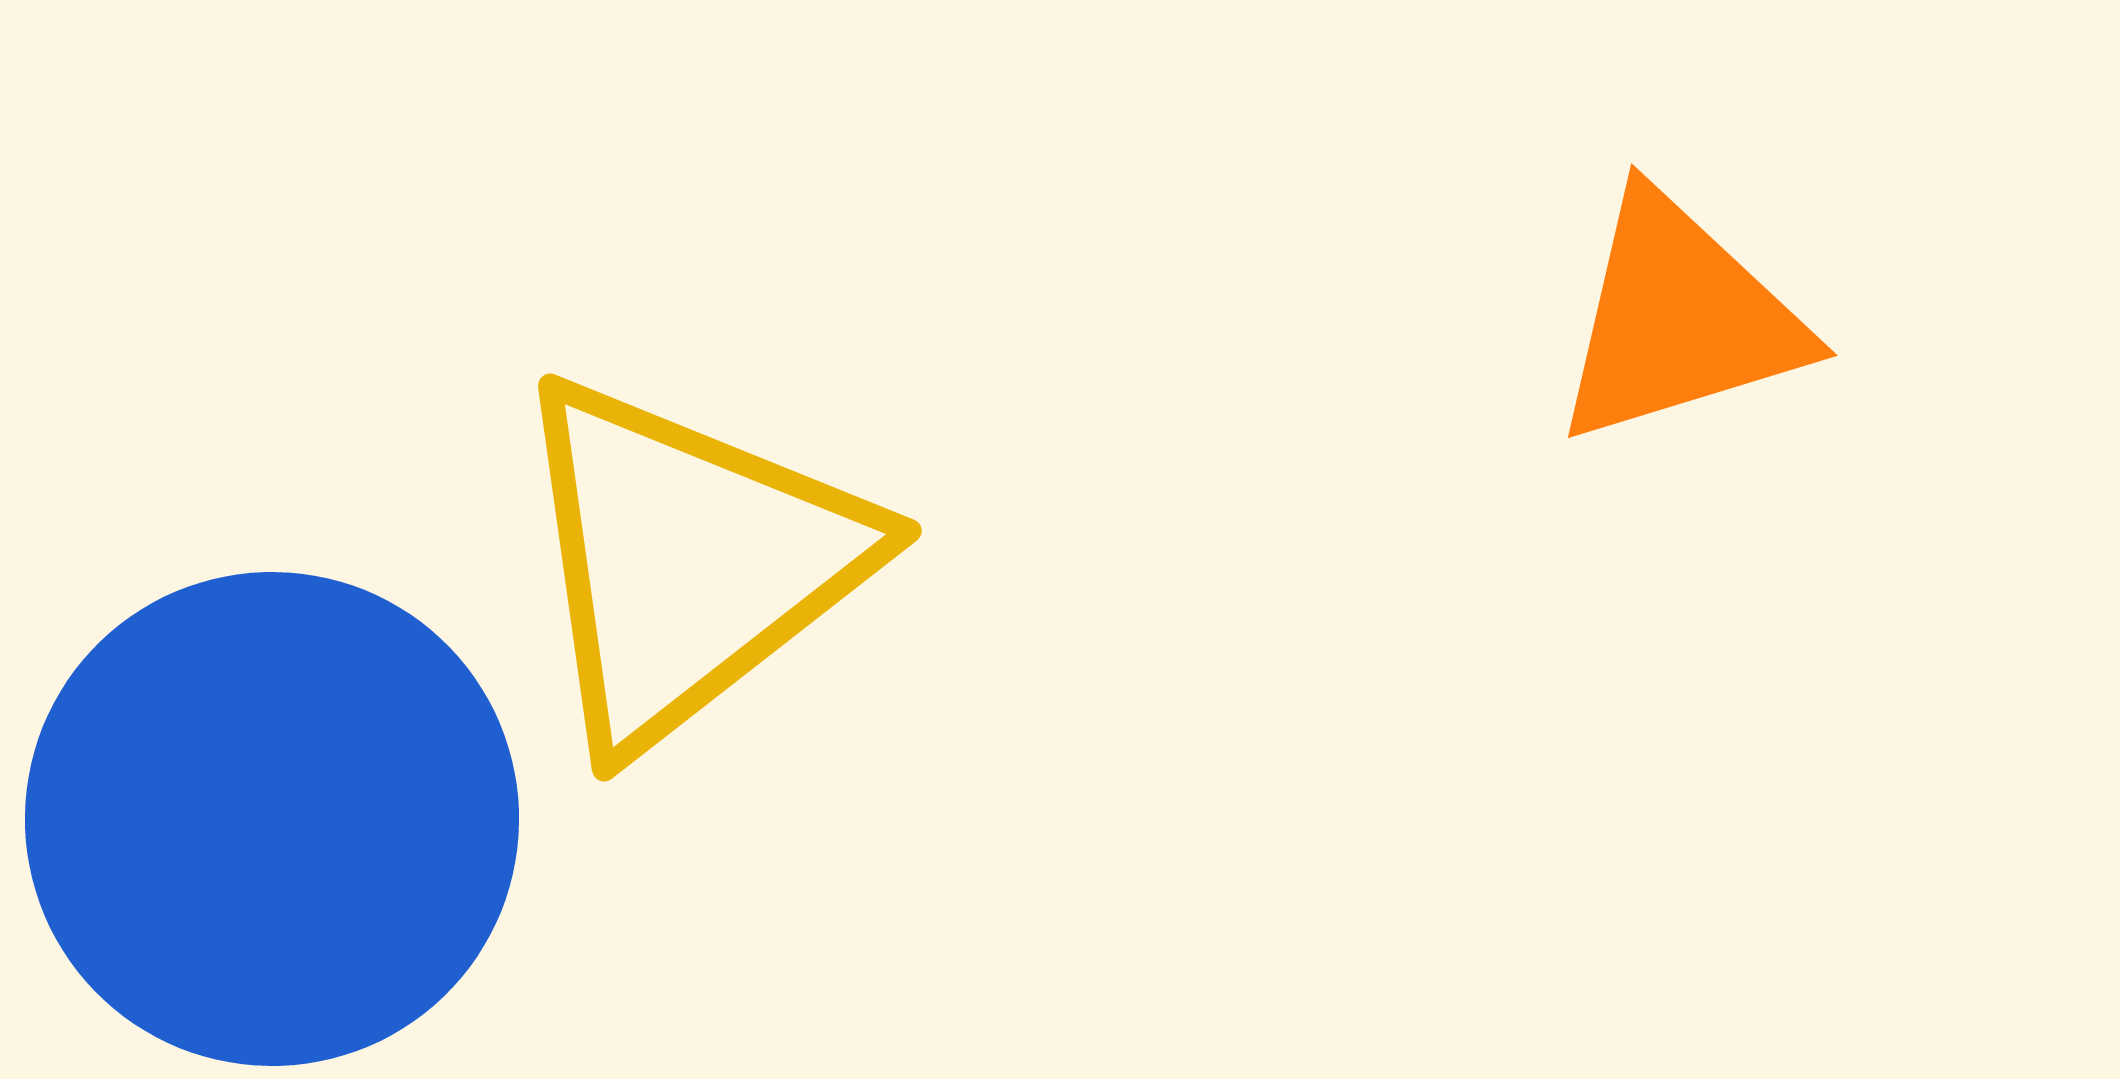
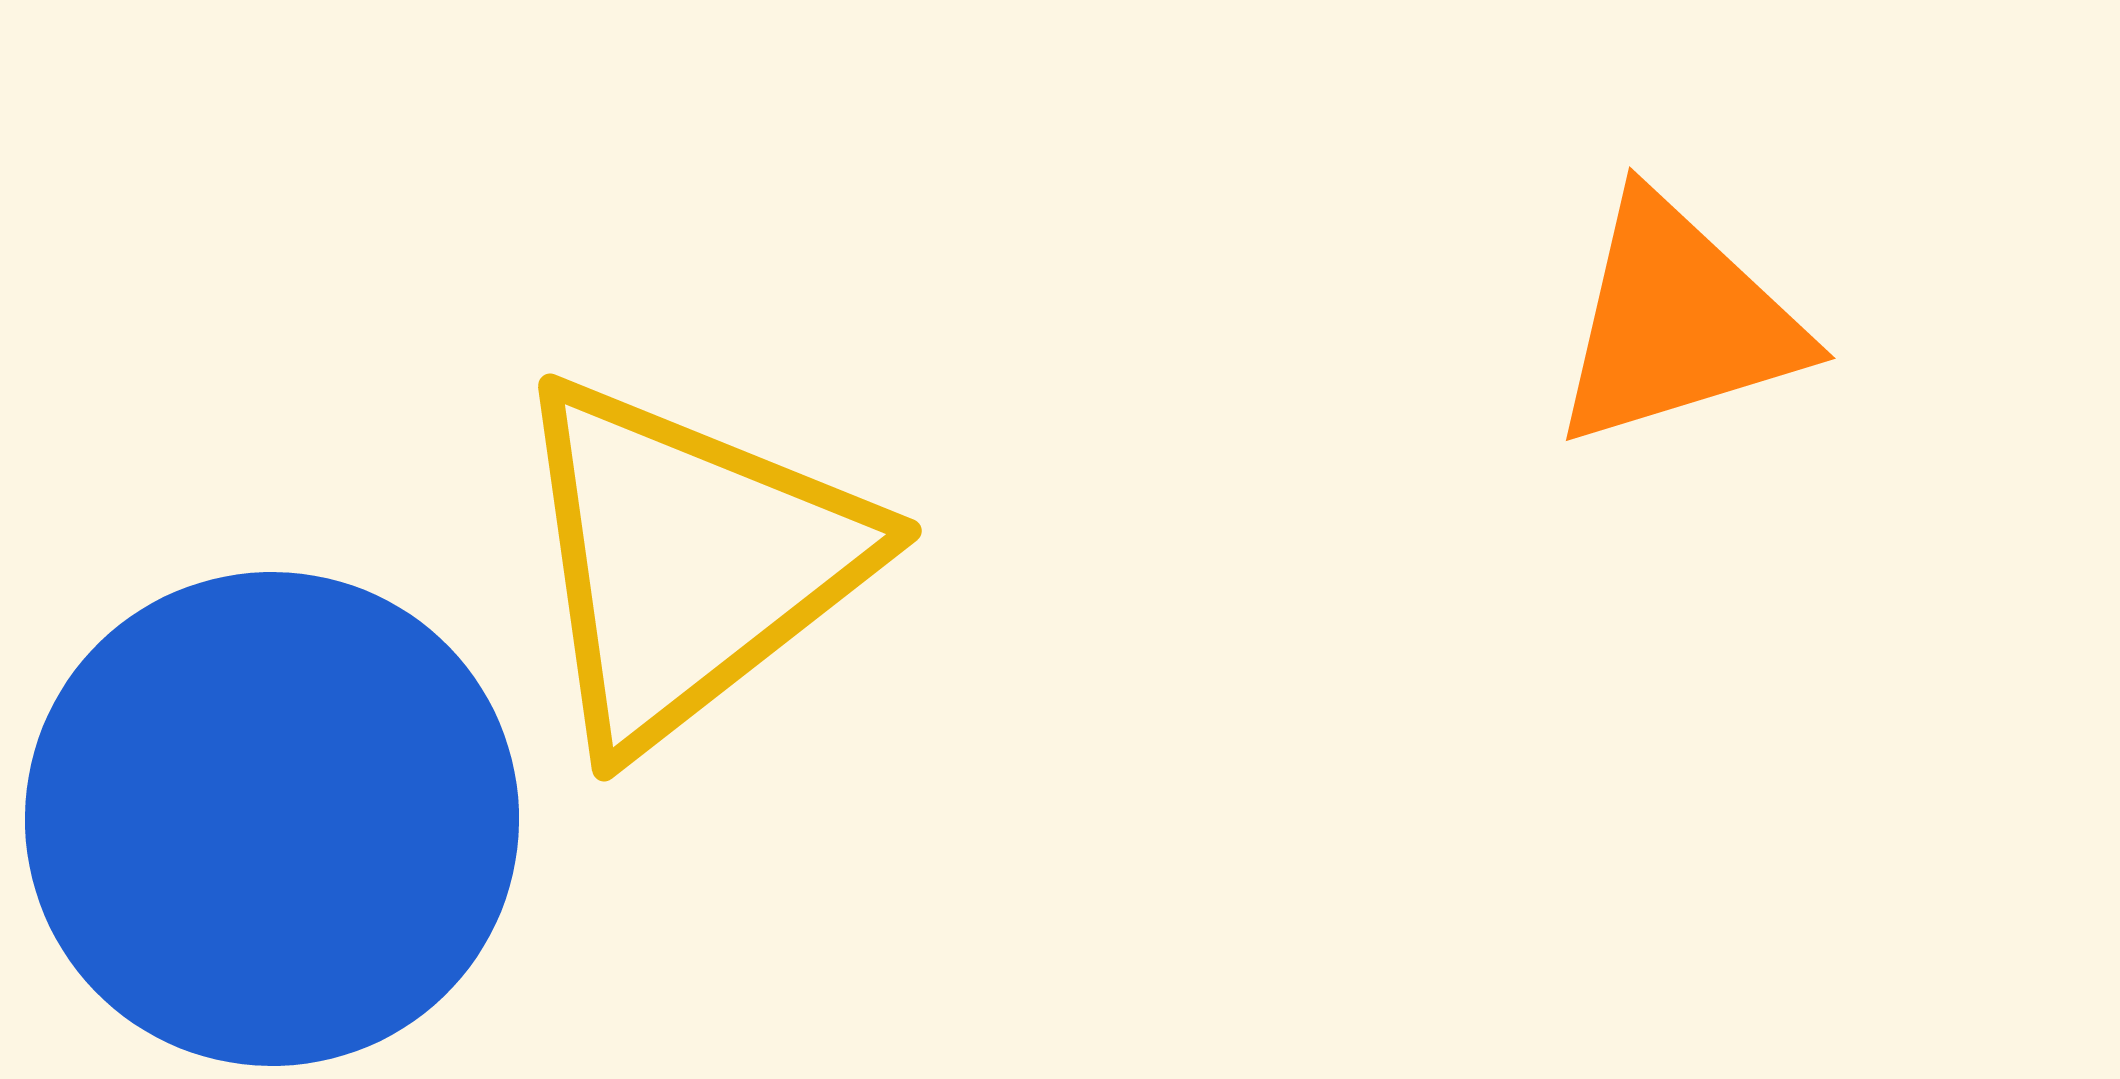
orange triangle: moved 2 px left, 3 px down
